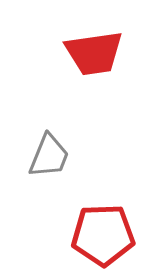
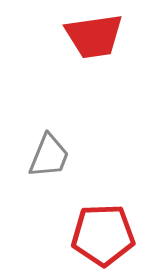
red trapezoid: moved 17 px up
